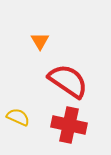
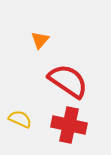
orange triangle: moved 1 px up; rotated 12 degrees clockwise
yellow semicircle: moved 2 px right, 2 px down
